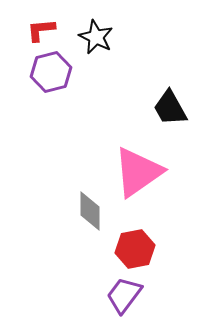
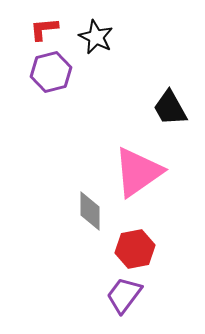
red L-shape: moved 3 px right, 1 px up
